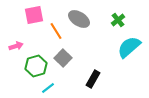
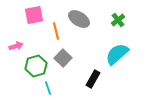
orange line: rotated 18 degrees clockwise
cyan semicircle: moved 12 px left, 7 px down
cyan line: rotated 72 degrees counterclockwise
